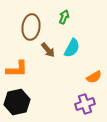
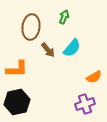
cyan semicircle: rotated 12 degrees clockwise
